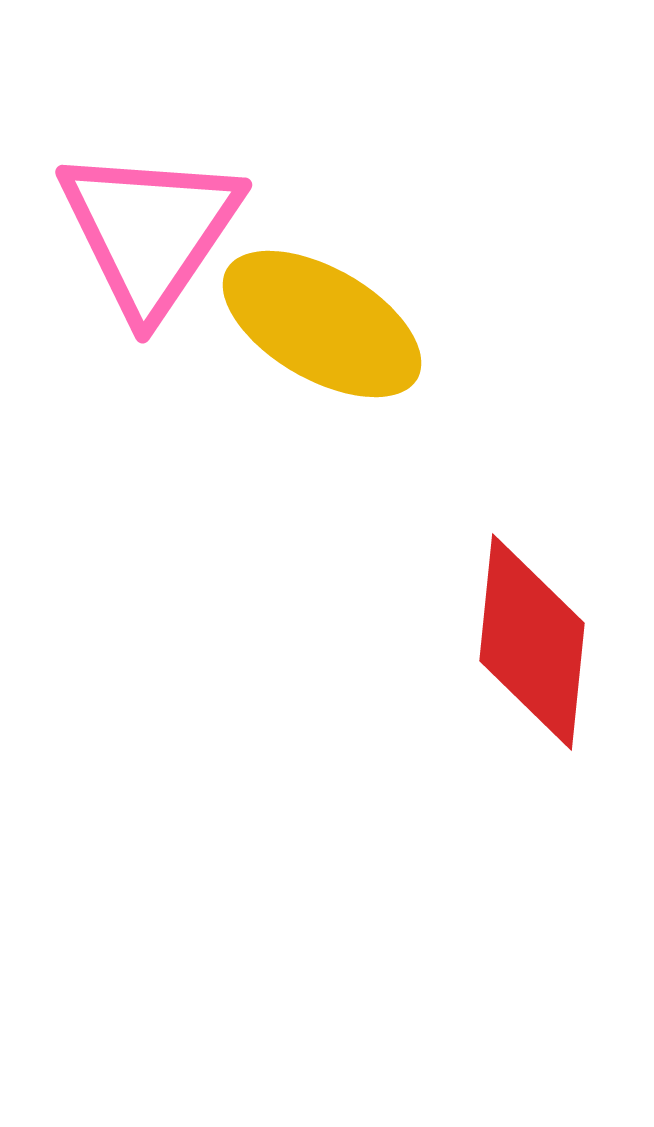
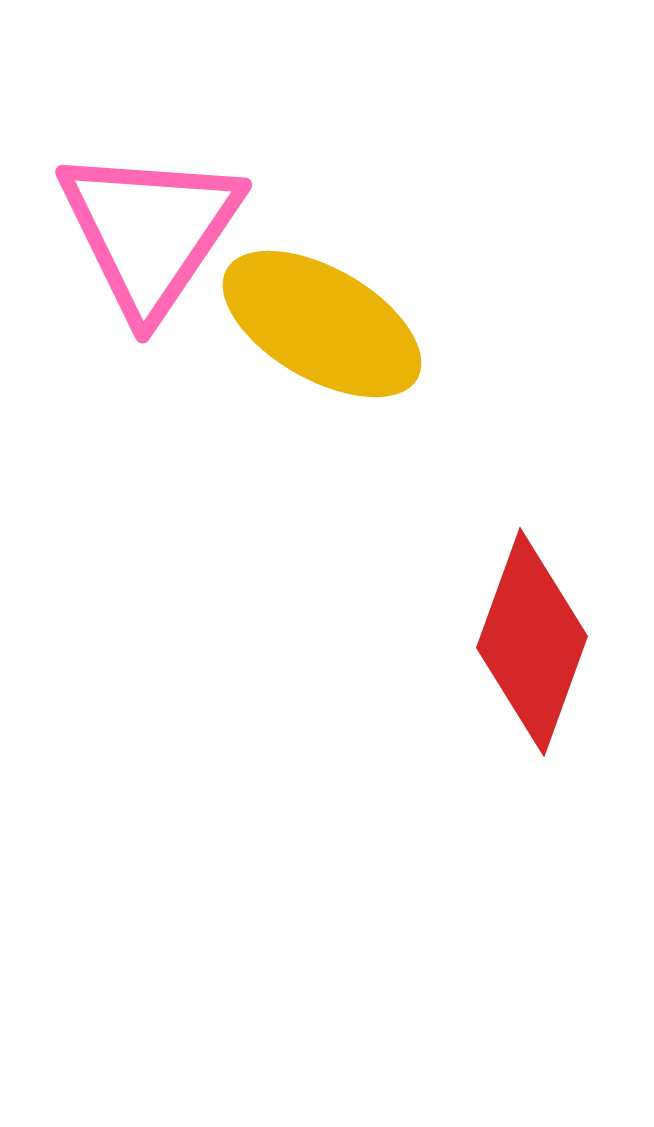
red diamond: rotated 14 degrees clockwise
